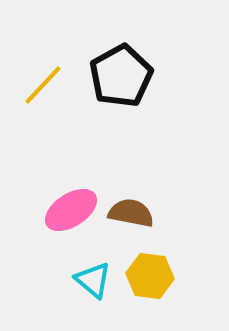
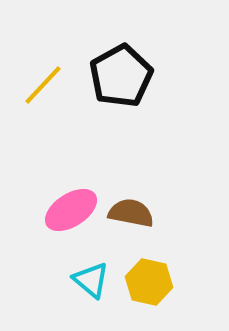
yellow hexagon: moved 1 px left, 6 px down; rotated 6 degrees clockwise
cyan triangle: moved 2 px left
